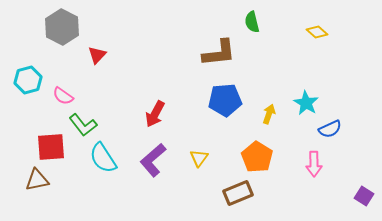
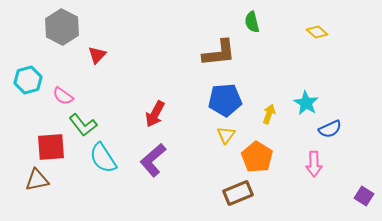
yellow triangle: moved 27 px right, 23 px up
